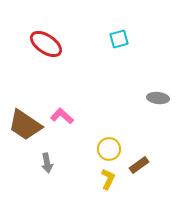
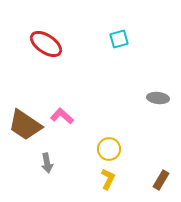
brown rectangle: moved 22 px right, 15 px down; rotated 24 degrees counterclockwise
